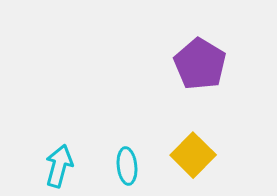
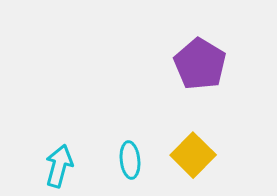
cyan ellipse: moved 3 px right, 6 px up
